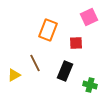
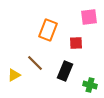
pink square: rotated 18 degrees clockwise
brown line: rotated 18 degrees counterclockwise
